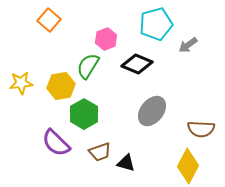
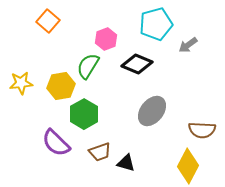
orange square: moved 1 px left, 1 px down
brown semicircle: moved 1 px right, 1 px down
